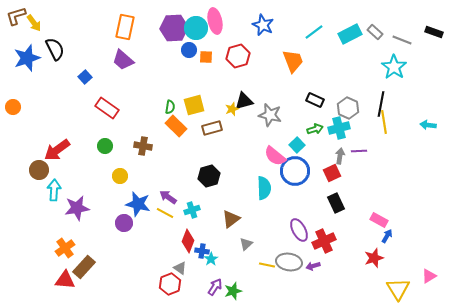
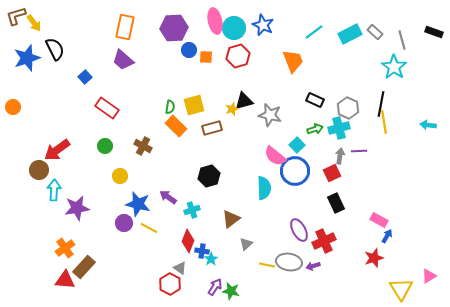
cyan circle at (196, 28): moved 38 px right
gray line at (402, 40): rotated 54 degrees clockwise
brown cross at (143, 146): rotated 18 degrees clockwise
yellow line at (165, 213): moved 16 px left, 15 px down
red hexagon at (170, 284): rotated 10 degrees counterclockwise
yellow triangle at (398, 289): moved 3 px right
green star at (233, 291): moved 2 px left; rotated 30 degrees clockwise
